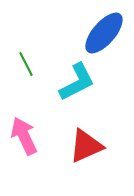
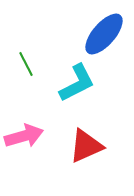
blue ellipse: moved 1 px down
cyan L-shape: moved 1 px down
pink arrow: rotated 99 degrees clockwise
